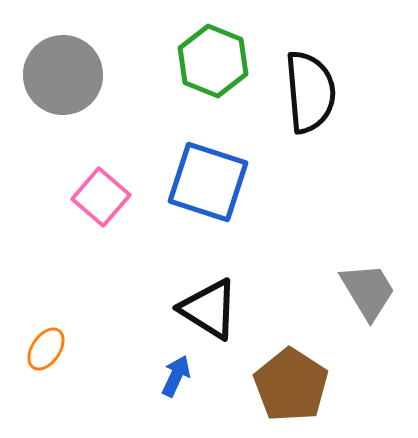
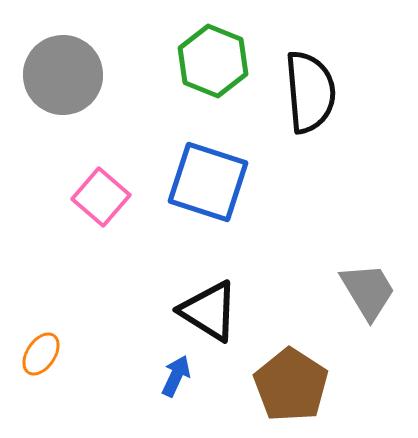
black triangle: moved 2 px down
orange ellipse: moved 5 px left, 5 px down
